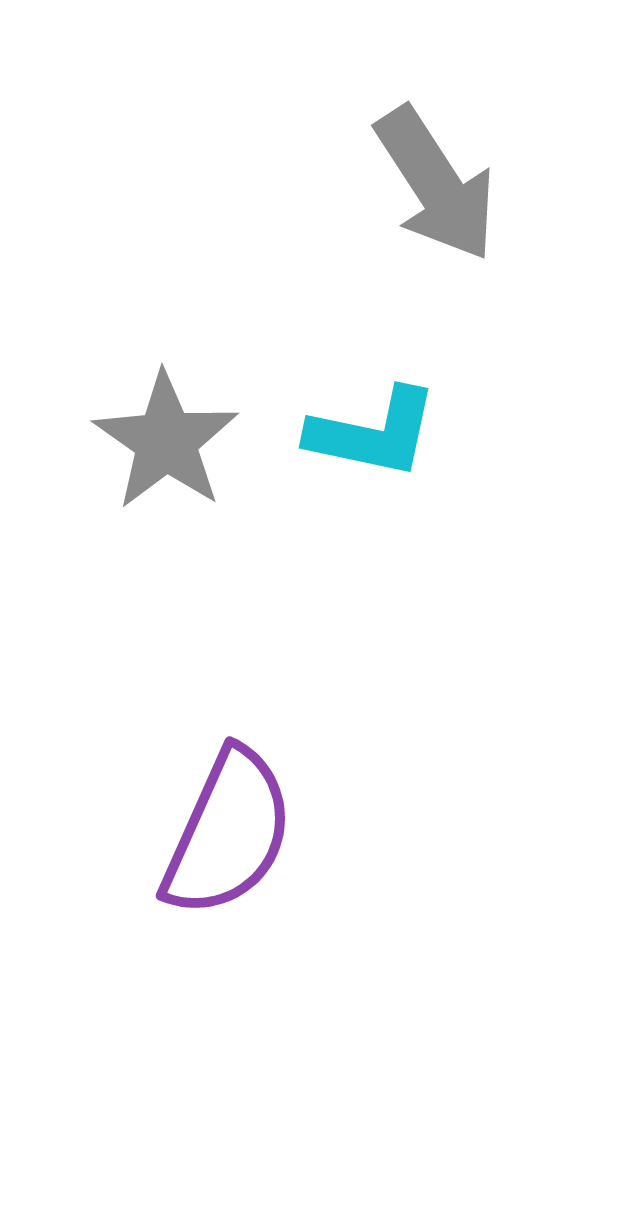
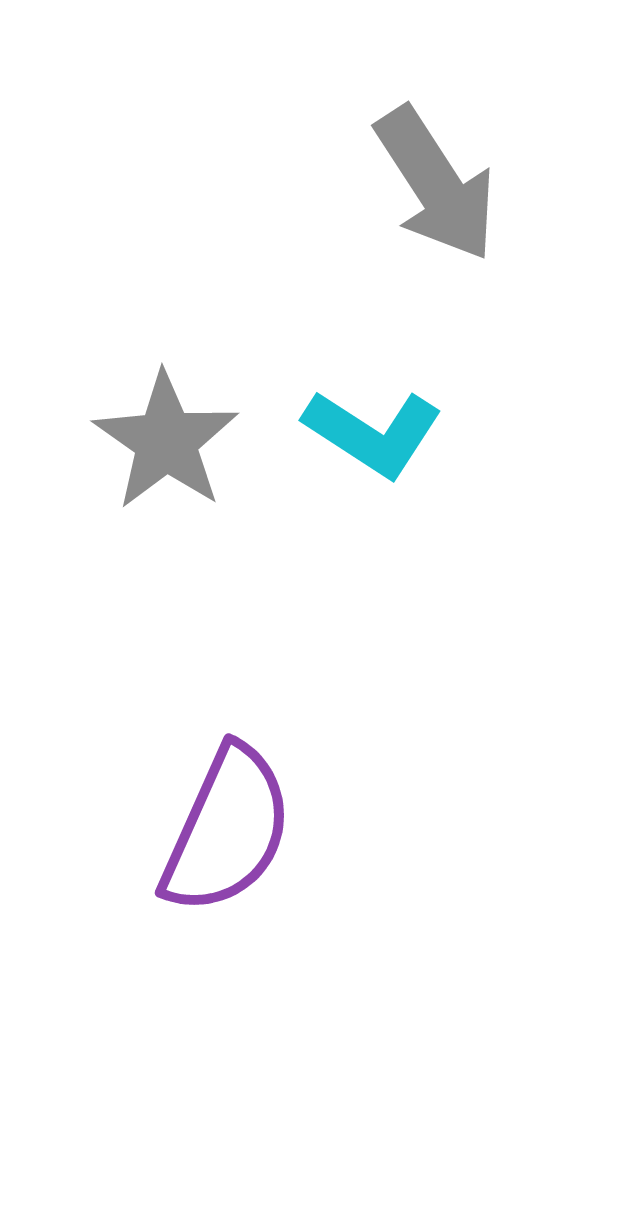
cyan L-shape: rotated 21 degrees clockwise
purple semicircle: moved 1 px left, 3 px up
